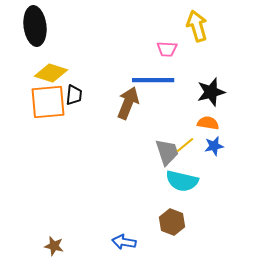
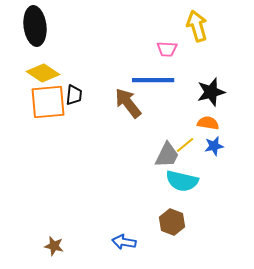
yellow diamond: moved 8 px left; rotated 16 degrees clockwise
brown arrow: rotated 60 degrees counterclockwise
gray trapezoid: moved 3 px down; rotated 44 degrees clockwise
